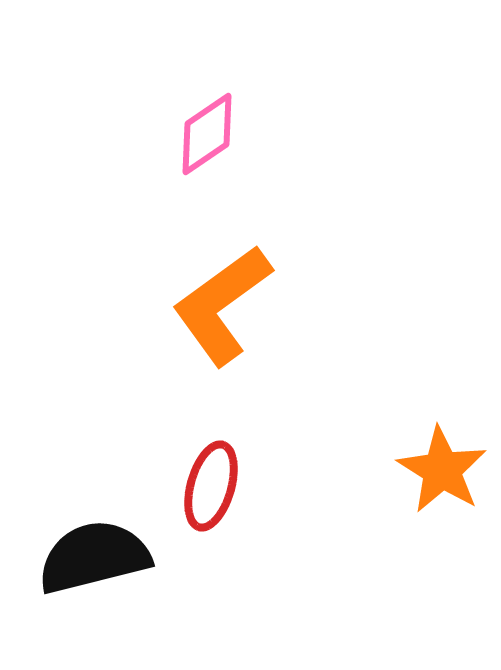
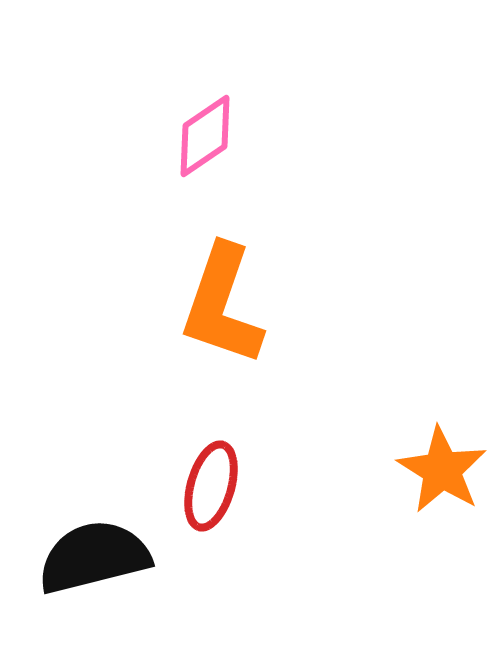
pink diamond: moved 2 px left, 2 px down
orange L-shape: rotated 35 degrees counterclockwise
